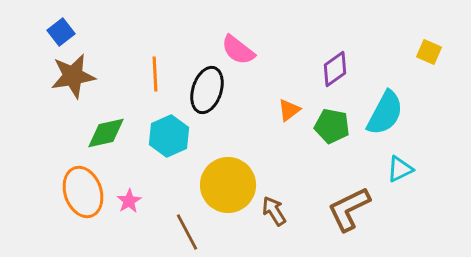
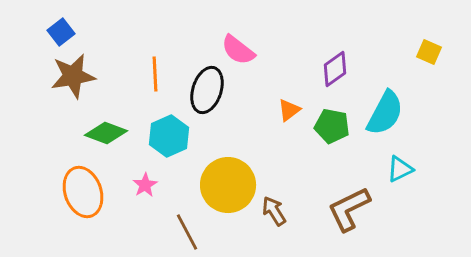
green diamond: rotated 33 degrees clockwise
pink star: moved 16 px right, 16 px up
